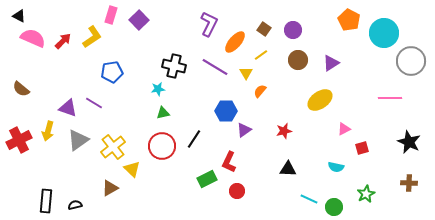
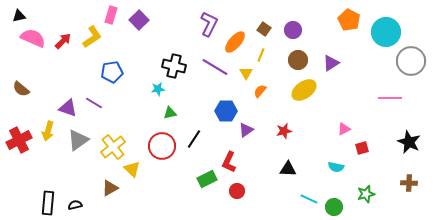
black triangle at (19, 16): rotated 40 degrees counterclockwise
cyan circle at (384, 33): moved 2 px right, 1 px up
yellow line at (261, 55): rotated 32 degrees counterclockwise
yellow ellipse at (320, 100): moved 16 px left, 10 px up
green triangle at (163, 113): moved 7 px right
purple triangle at (244, 130): moved 2 px right
green star at (366, 194): rotated 12 degrees clockwise
black rectangle at (46, 201): moved 2 px right, 2 px down
